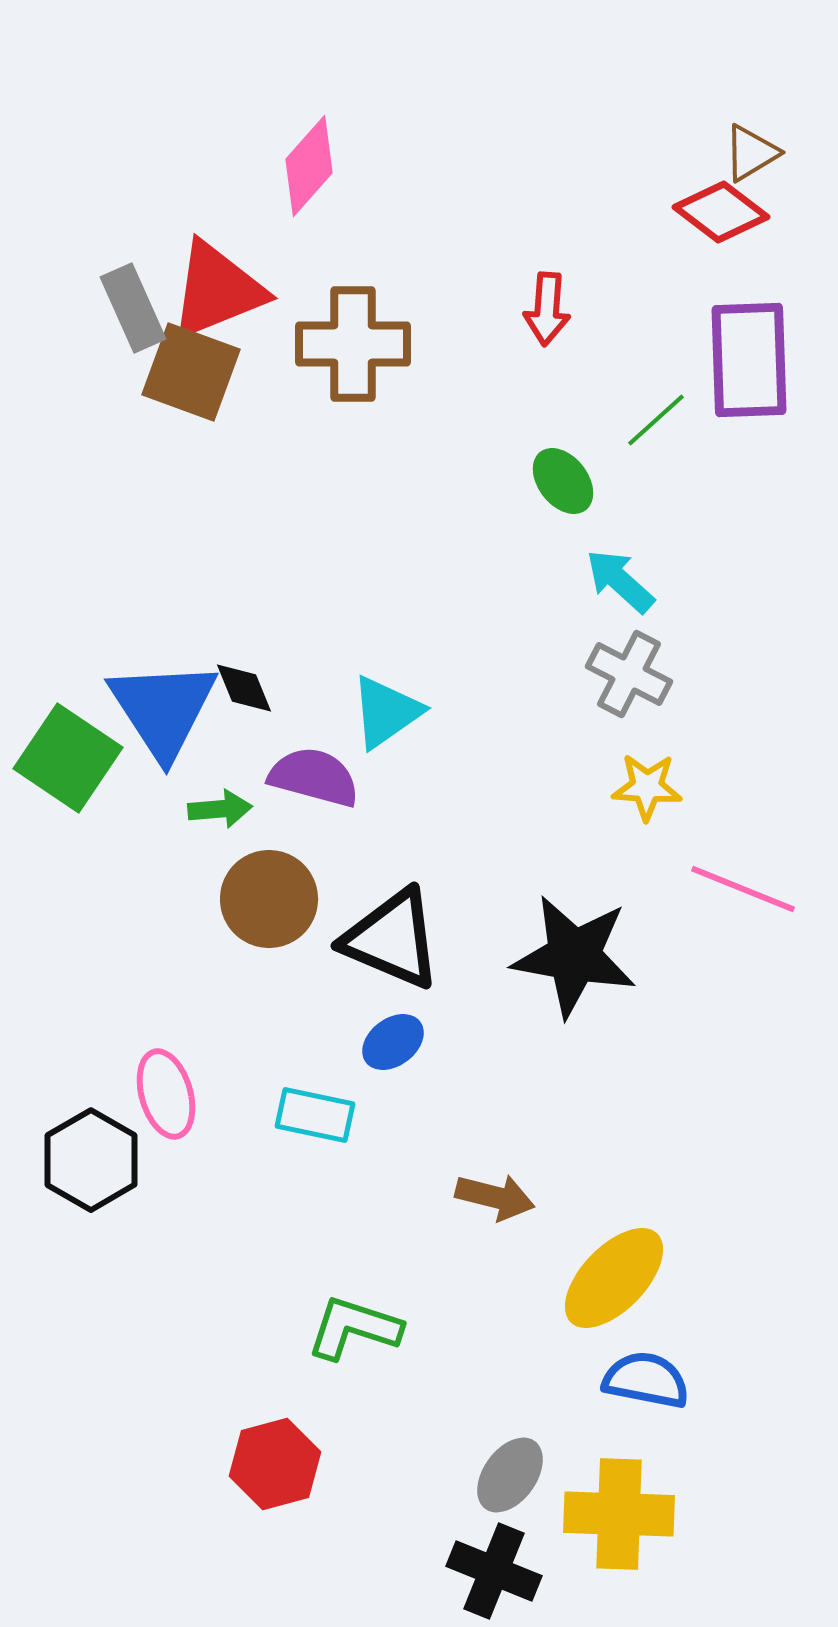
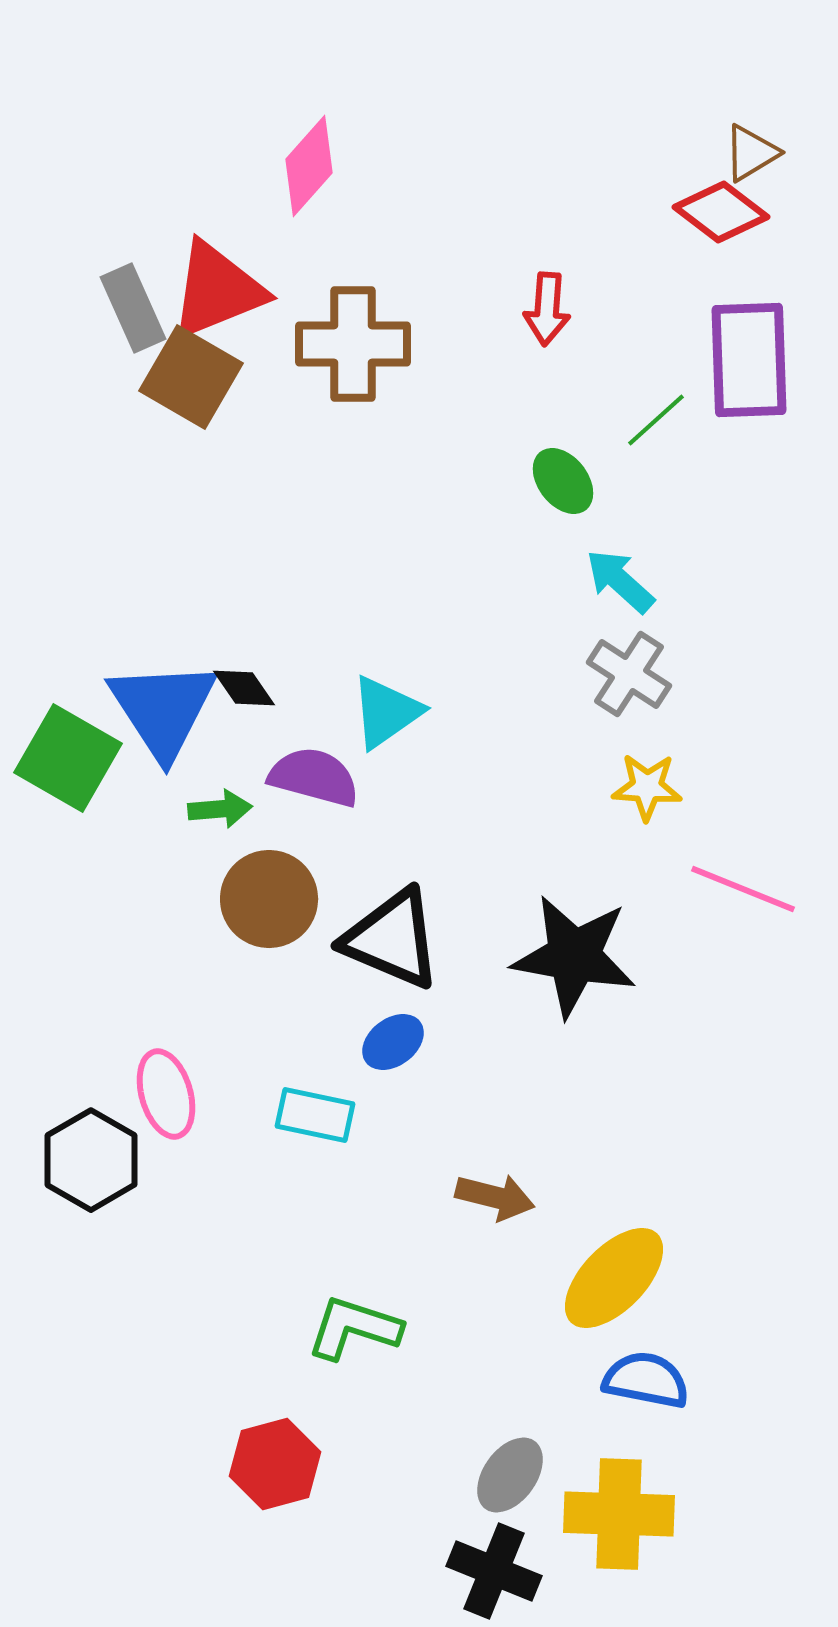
brown square: moved 5 px down; rotated 10 degrees clockwise
gray cross: rotated 6 degrees clockwise
black diamond: rotated 12 degrees counterclockwise
green square: rotated 4 degrees counterclockwise
